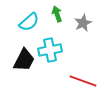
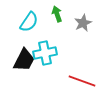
cyan semicircle: rotated 15 degrees counterclockwise
cyan cross: moved 5 px left, 3 px down
red line: moved 1 px left
